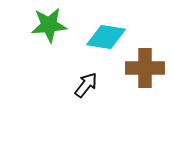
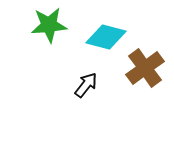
cyan diamond: rotated 6 degrees clockwise
brown cross: rotated 36 degrees counterclockwise
